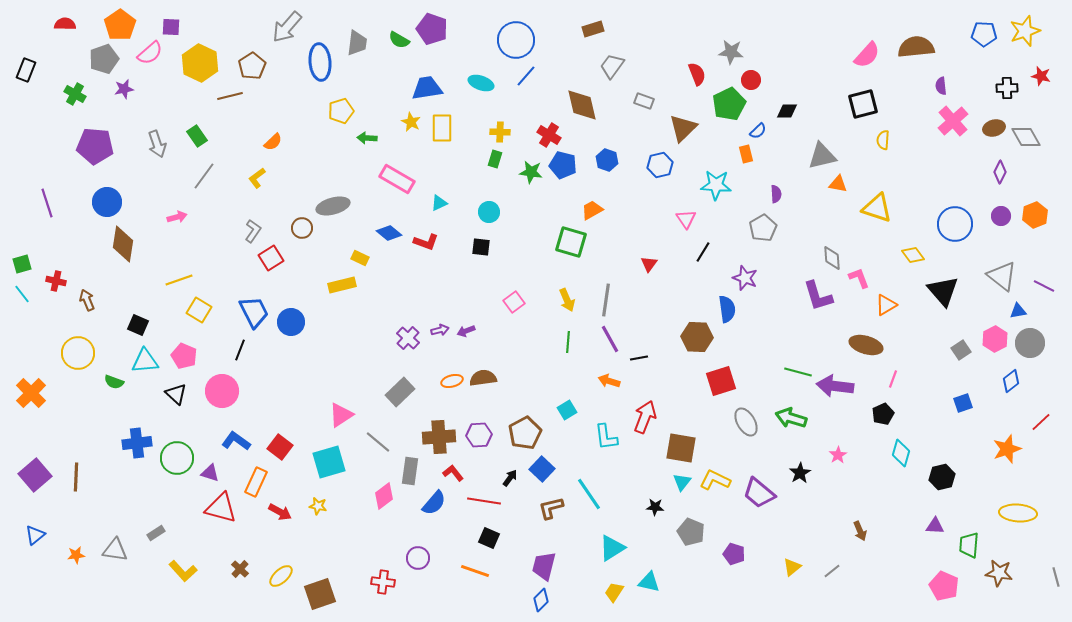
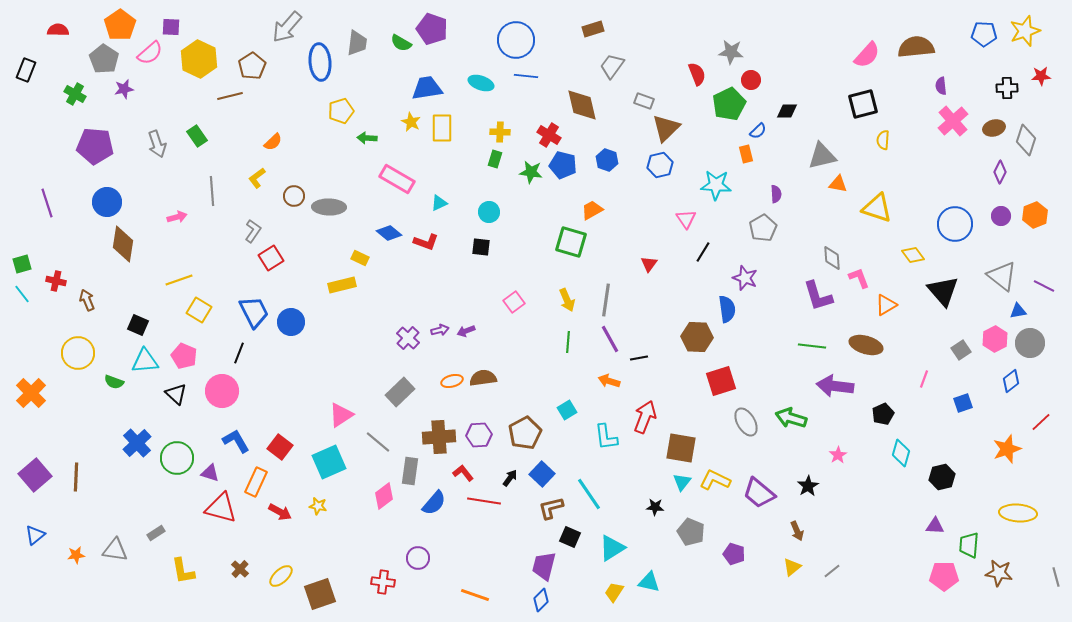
red semicircle at (65, 24): moved 7 px left, 6 px down
green semicircle at (399, 40): moved 2 px right, 3 px down
gray pentagon at (104, 59): rotated 20 degrees counterclockwise
yellow hexagon at (200, 63): moved 1 px left, 4 px up
blue line at (526, 76): rotated 55 degrees clockwise
red star at (1041, 76): rotated 18 degrees counterclockwise
brown triangle at (683, 128): moved 17 px left
gray diamond at (1026, 137): moved 3 px down; rotated 48 degrees clockwise
gray line at (204, 176): moved 8 px right, 15 px down; rotated 40 degrees counterclockwise
gray ellipse at (333, 206): moved 4 px left, 1 px down; rotated 16 degrees clockwise
brown circle at (302, 228): moved 8 px left, 32 px up
black line at (240, 350): moved 1 px left, 3 px down
green line at (798, 372): moved 14 px right, 26 px up; rotated 8 degrees counterclockwise
pink line at (893, 379): moved 31 px right
blue L-shape at (236, 441): rotated 24 degrees clockwise
blue cross at (137, 443): rotated 36 degrees counterclockwise
cyan square at (329, 462): rotated 8 degrees counterclockwise
blue square at (542, 469): moved 5 px down
red L-shape at (453, 473): moved 10 px right
black star at (800, 473): moved 8 px right, 13 px down
brown arrow at (860, 531): moved 63 px left
black square at (489, 538): moved 81 px right, 1 px up
yellow L-shape at (183, 571): rotated 32 degrees clockwise
orange line at (475, 571): moved 24 px down
pink pentagon at (944, 586): moved 10 px up; rotated 24 degrees counterclockwise
